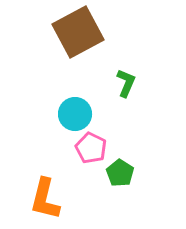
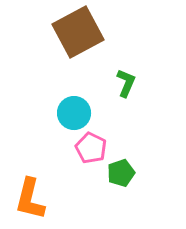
cyan circle: moved 1 px left, 1 px up
green pentagon: moved 1 px right; rotated 20 degrees clockwise
orange L-shape: moved 15 px left
